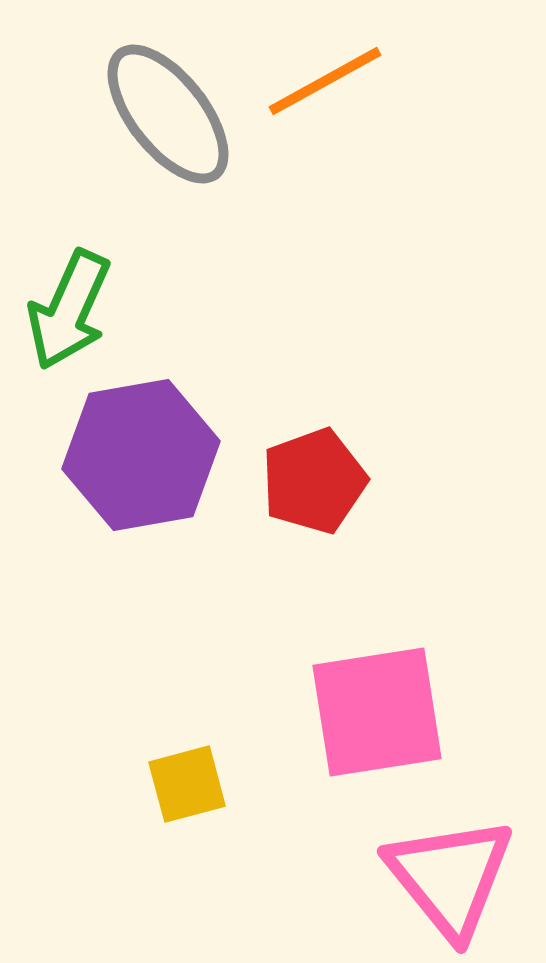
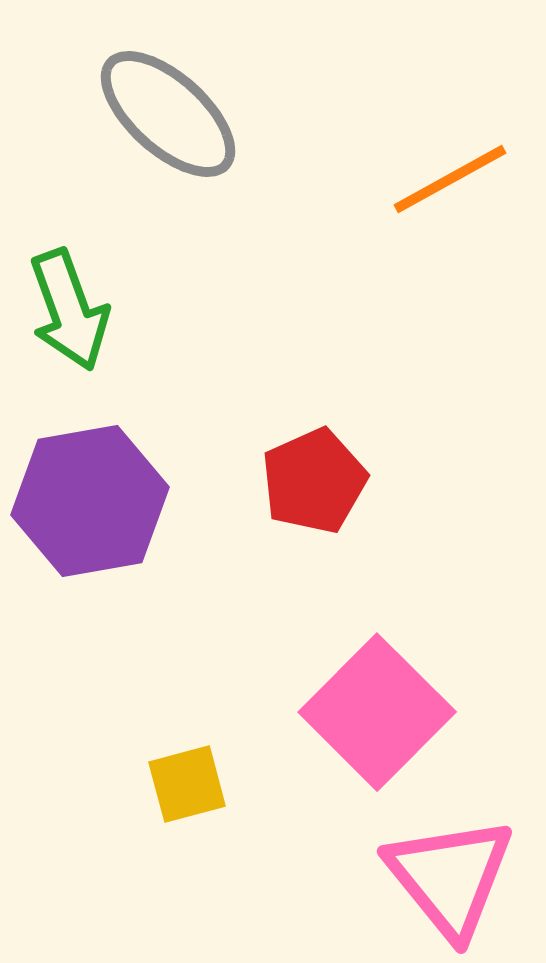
orange line: moved 125 px right, 98 px down
gray ellipse: rotated 10 degrees counterclockwise
green arrow: rotated 44 degrees counterclockwise
purple hexagon: moved 51 px left, 46 px down
red pentagon: rotated 4 degrees counterclockwise
pink square: rotated 36 degrees counterclockwise
